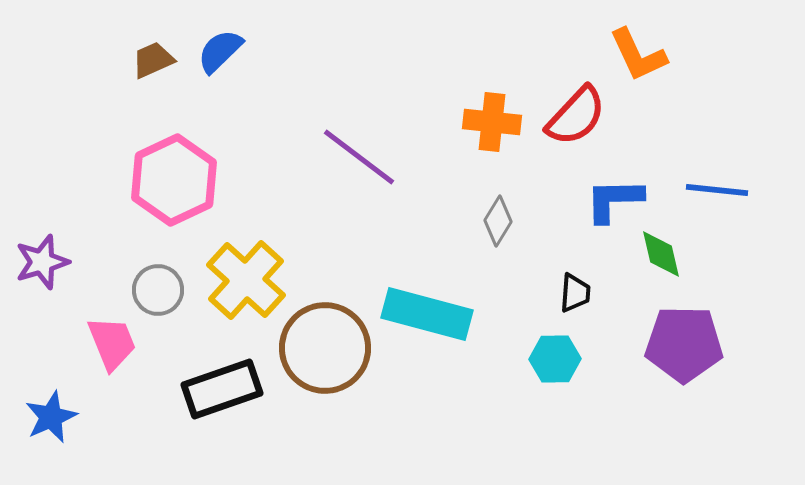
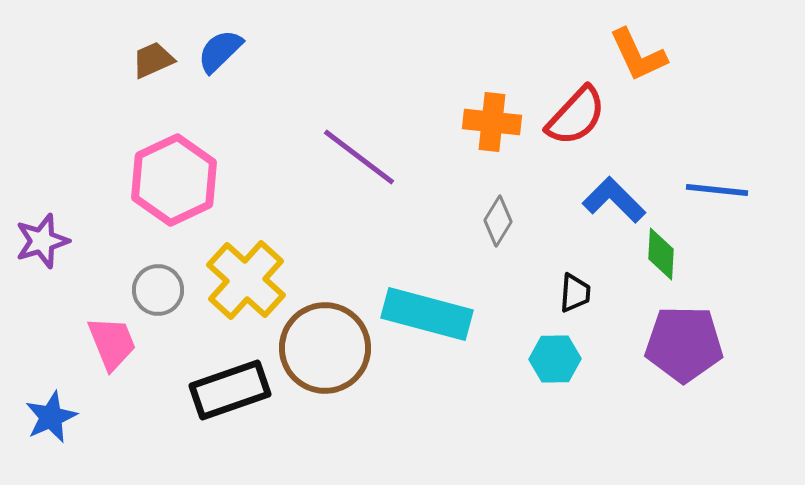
blue L-shape: rotated 46 degrees clockwise
green diamond: rotated 16 degrees clockwise
purple star: moved 21 px up
black rectangle: moved 8 px right, 1 px down
